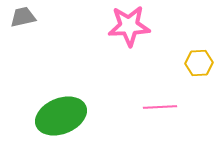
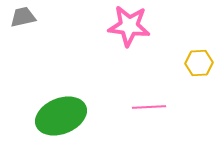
pink star: rotated 9 degrees clockwise
pink line: moved 11 px left
